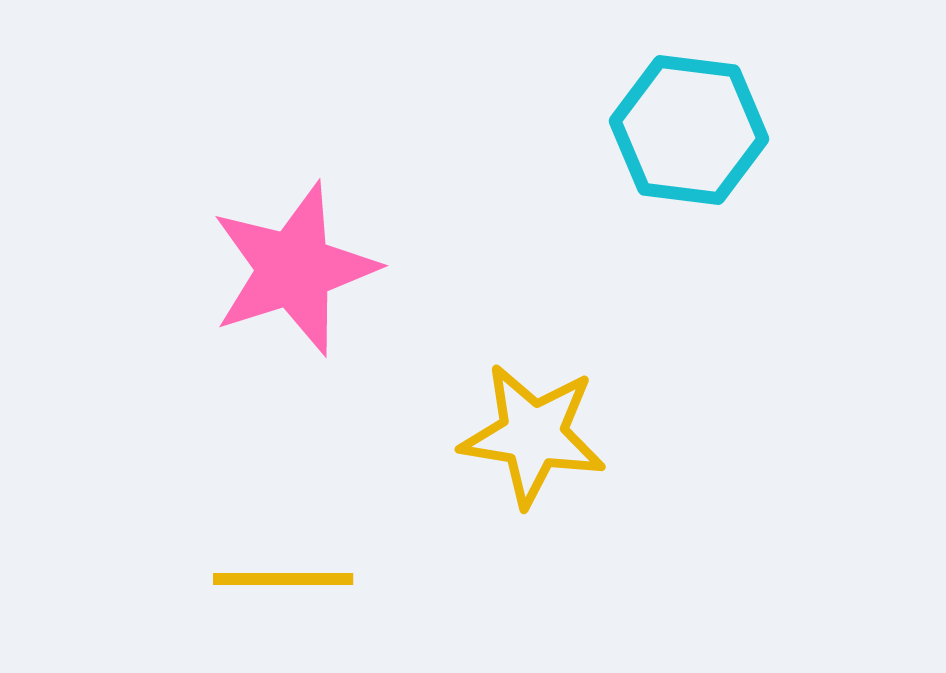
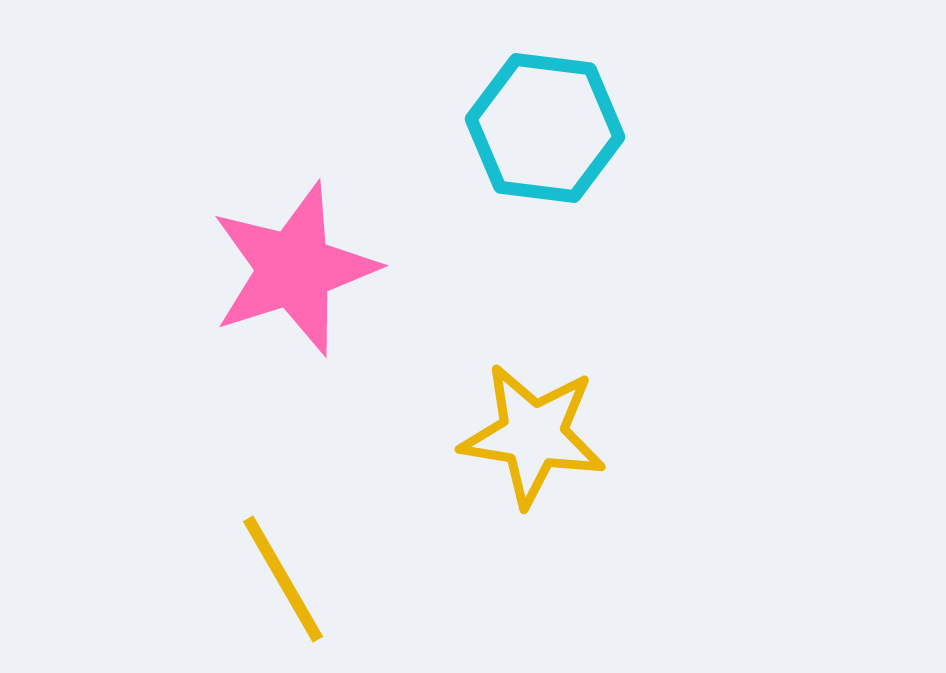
cyan hexagon: moved 144 px left, 2 px up
yellow line: rotated 60 degrees clockwise
